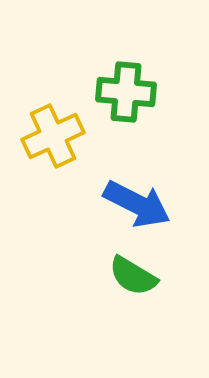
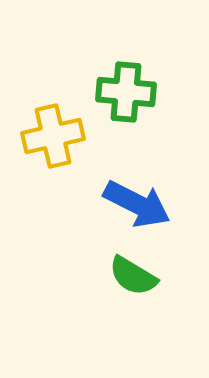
yellow cross: rotated 12 degrees clockwise
